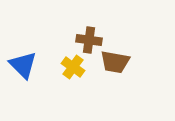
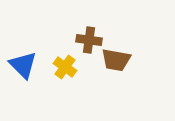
brown trapezoid: moved 1 px right, 2 px up
yellow cross: moved 8 px left
